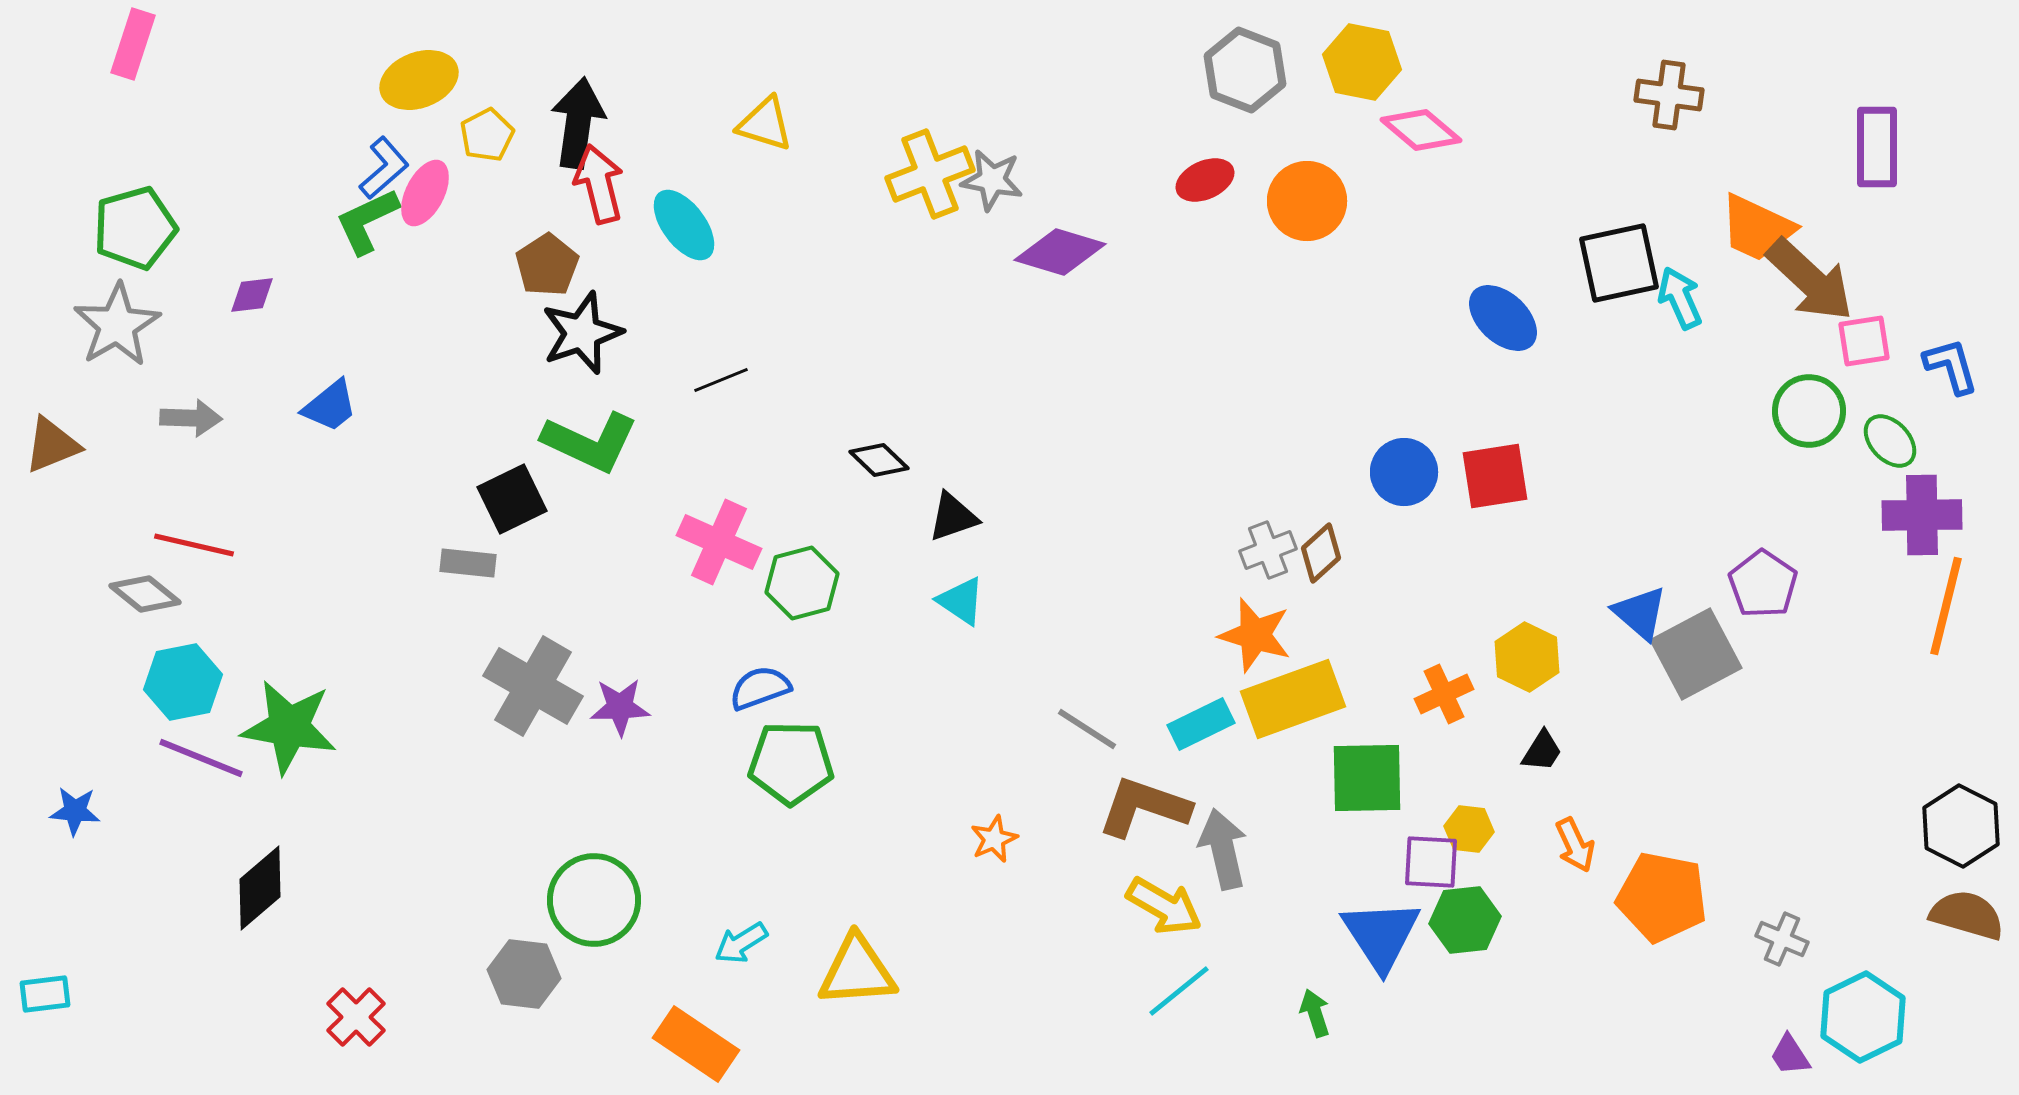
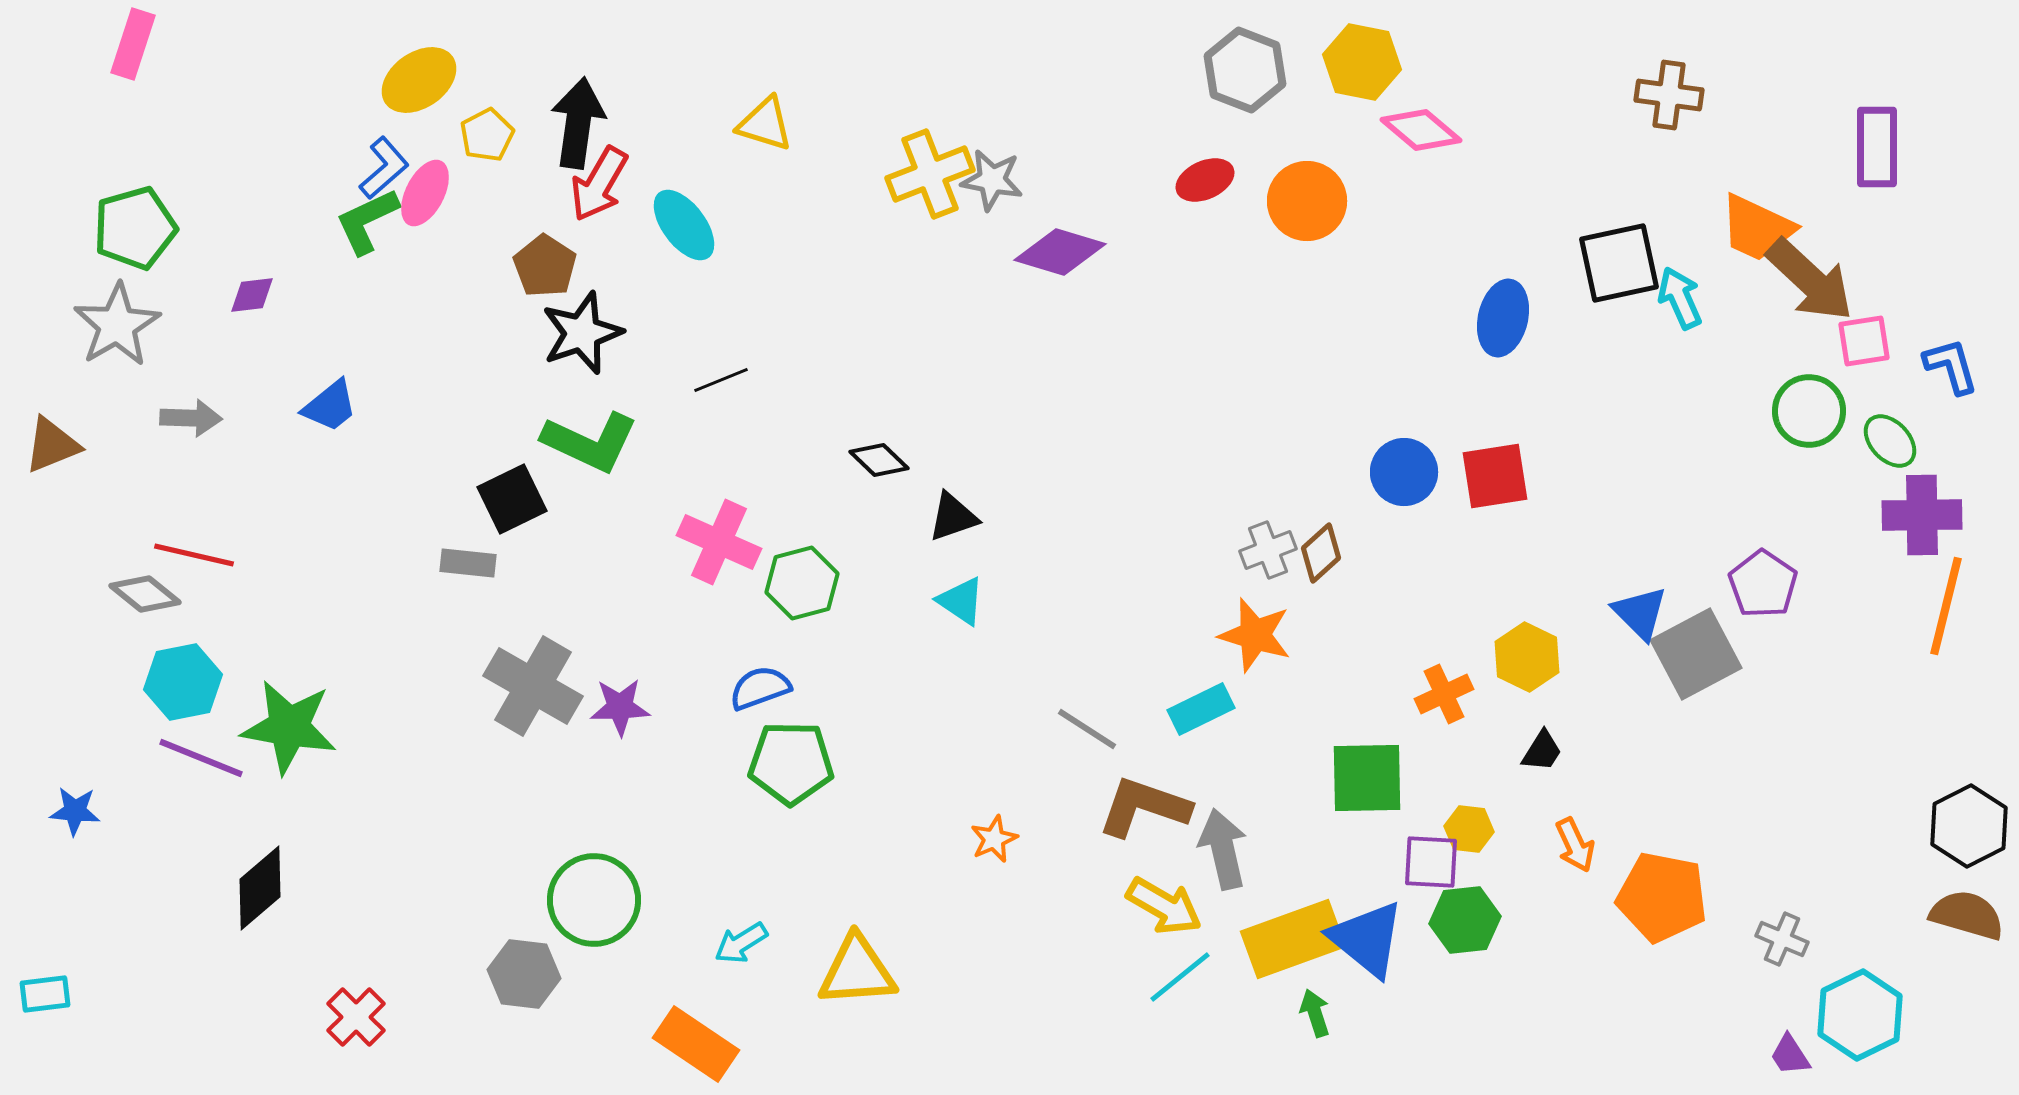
yellow ellipse at (419, 80): rotated 14 degrees counterclockwise
red arrow at (599, 184): rotated 136 degrees counterclockwise
brown pentagon at (547, 265): moved 2 px left, 1 px down; rotated 6 degrees counterclockwise
blue ellipse at (1503, 318): rotated 60 degrees clockwise
red line at (194, 545): moved 10 px down
blue triangle at (1640, 613): rotated 4 degrees clockwise
yellow rectangle at (1293, 699): moved 240 px down
cyan rectangle at (1201, 724): moved 15 px up
black hexagon at (1961, 826): moved 8 px right; rotated 6 degrees clockwise
blue triangle at (1381, 935): moved 14 px left, 4 px down; rotated 18 degrees counterclockwise
cyan line at (1179, 991): moved 1 px right, 14 px up
cyan hexagon at (1863, 1017): moved 3 px left, 2 px up
